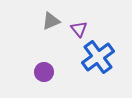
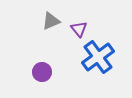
purple circle: moved 2 px left
